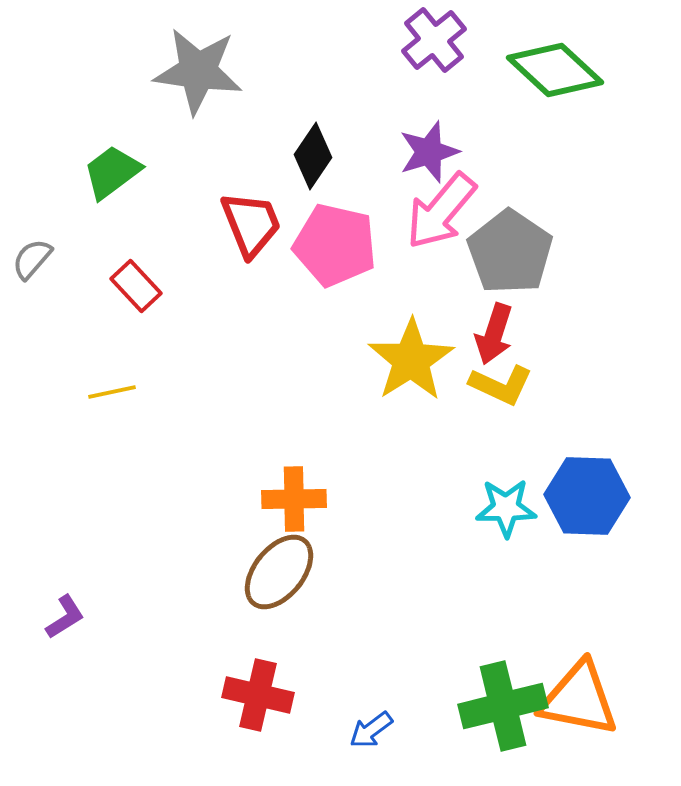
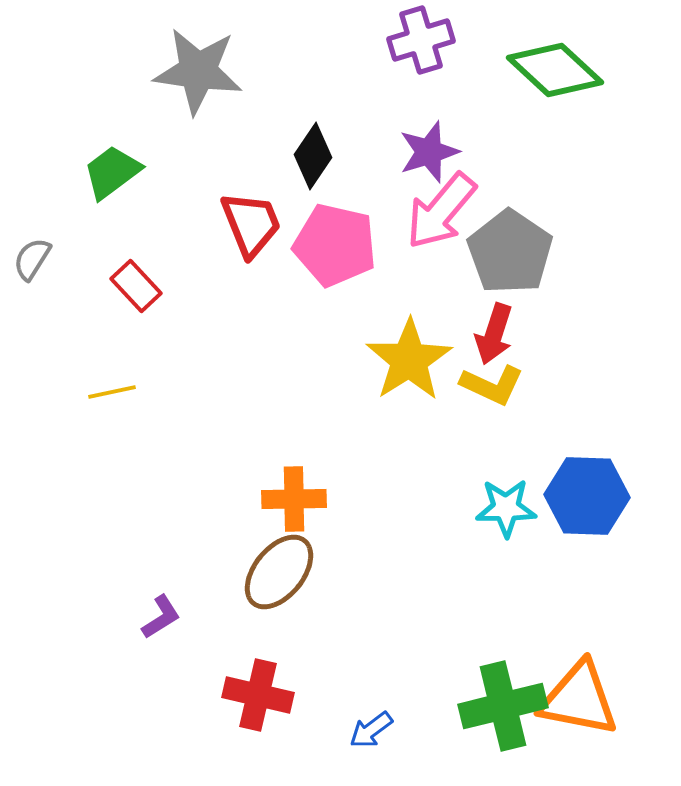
purple cross: moved 13 px left; rotated 22 degrees clockwise
gray semicircle: rotated 9 degrees counterclockwise
yellow star: moved 2 px left
yellow L-shape: moved 9 px left
purple L-shape: moved 96 px right
